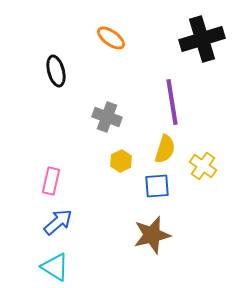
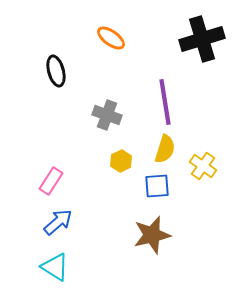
purple line: moved 7 px left
gray cross: moved 2 px up
pink rectangle: rotated 20 degrees clockwise
